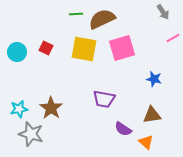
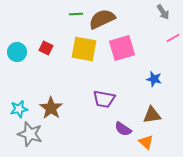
gray star: moved 1 px left
